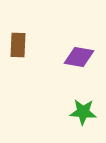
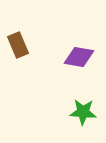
brown rectangle: rotated 25 degrees counterclockwise
